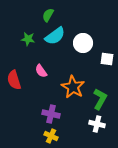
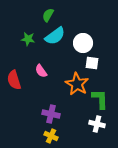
white square: moved 15 px left, 4 px down
orange star: moved 4 px right, 3 px up
green L-shape: rotated 30 degrees counterclockwise
